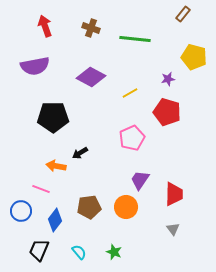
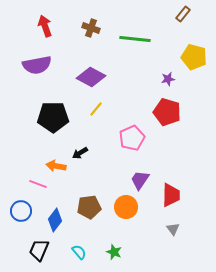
purple semicircle: moved 2 px right, 1 px up
yellow line: moved 34 px left, 16 px down; rotated 21 degrees counterclockwise
pink line: moved 3 px left, 5 px up
red trapezoid: moved 3 px left, 1 px down
